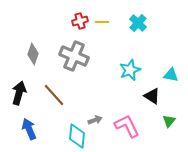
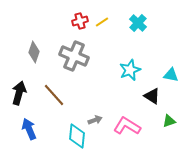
yellow line: rotated 32 degrees counterclockwise
gray diamond: moved 1 px right, 2 px up
green triangle: rotated 32 degrees clockwise
pink L-shape: rotated 32 degrees counterclockwise
